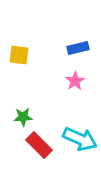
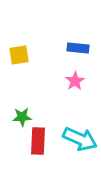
blue rectangle: rotated 20 degrees clockwise
yellow square: rotated 15 degrees counterclockwise
green star: moved 1 px left
red rectangle: moved 1 px left, 4 px up; rotated 48 degrees clockwise
